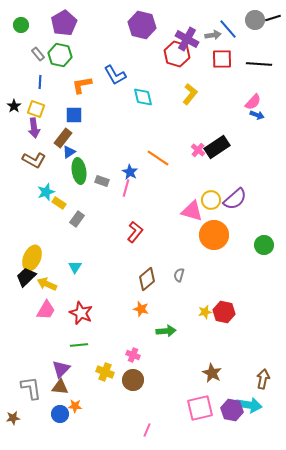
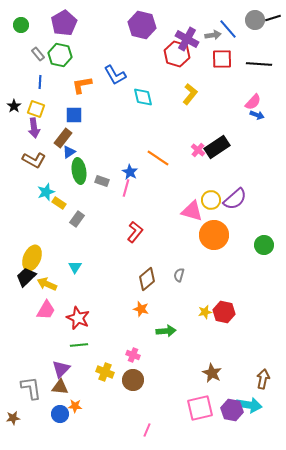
red star at (81, 313): moved 3 px left, 5 px down
